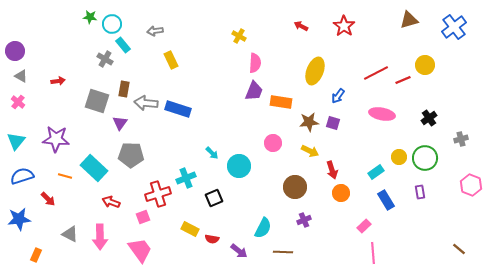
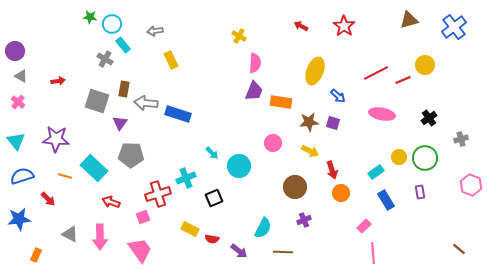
blue arrow at (338, 96): rotated 84 degrees counterclockwise
blue rectangle at (178, 109): moved 5 px down
cyan triangle at (16, 141): rotated 18 degrees counterclockwise
